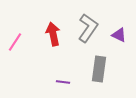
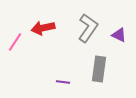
red arrow: moved 10 px left, 6 px up; rotated 90 degrees counterclockwise
